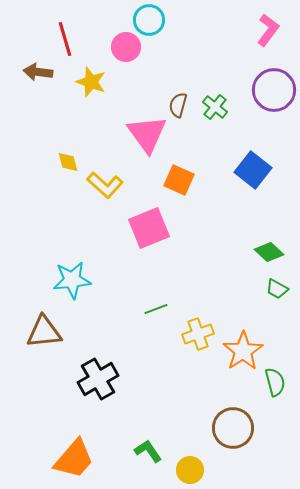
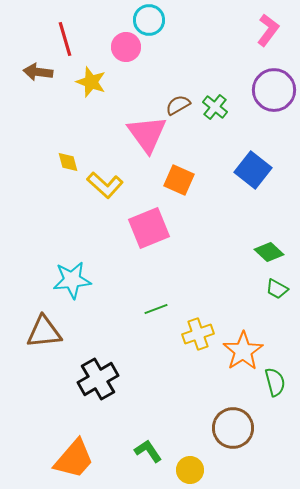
brown semicircle: rotated 45 degrees clockwise
